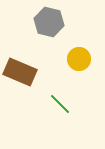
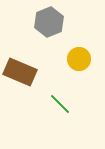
gray hexagon: rotated 24 degrees clockwise
